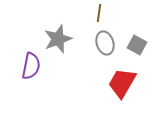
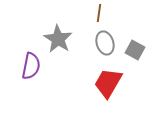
gray star: rotated 20 degrees counterclockwise
gray square: moved 2 px left, 5 px down
red trapezoid: moved 14 px left
